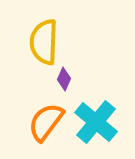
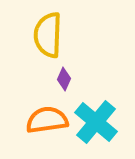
yellow semicircle: moved 4 px right, 7 px up
orange semicircle: moved 1 px right, 2 px up; rotated 45 degrees clockwise
